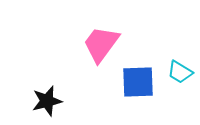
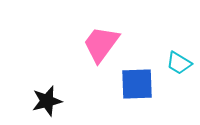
cyan trapezoid: moved 1 px left, 9 px up
blue square: moved 1 px left, 2 px down
